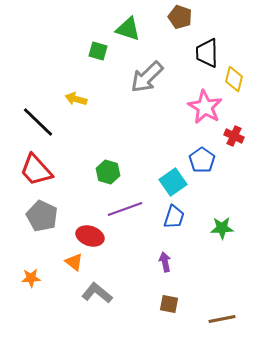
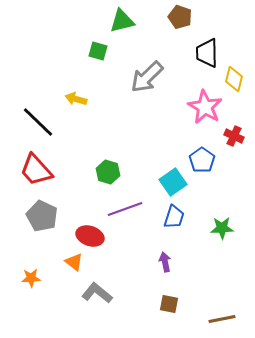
green triangle: moved 6 px left, 8 px up; rotated 32 degrees counterclockwise
